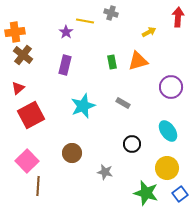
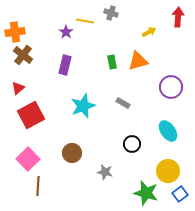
pink square: moved 1 px right, 2 px up
yellow circle: moved 1 px right, 3 px down
